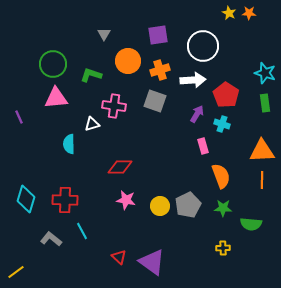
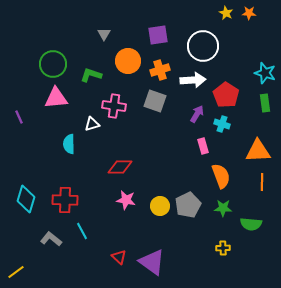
yellow star: moved 3 px left
orange triangle: moved 4 px left
orange line: moved 2 px down
